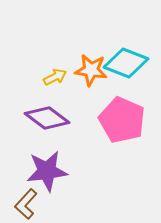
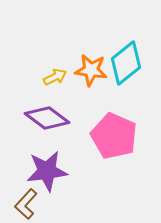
cyan diamond: rotated 60 degrees counterclockwise
pink pentagon: moved 8 px left, 16 px down
